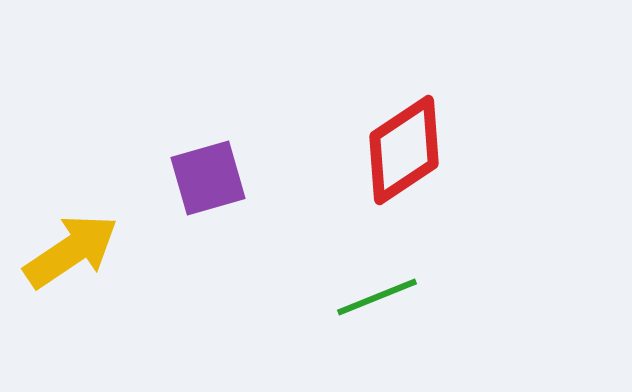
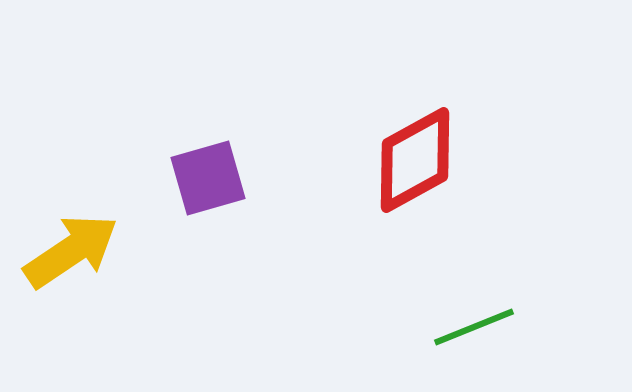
red diamond: moved 11 px right, 10 px down; rotated 5 degrees clockwise
green line: moved 97 px right, 30 px down
